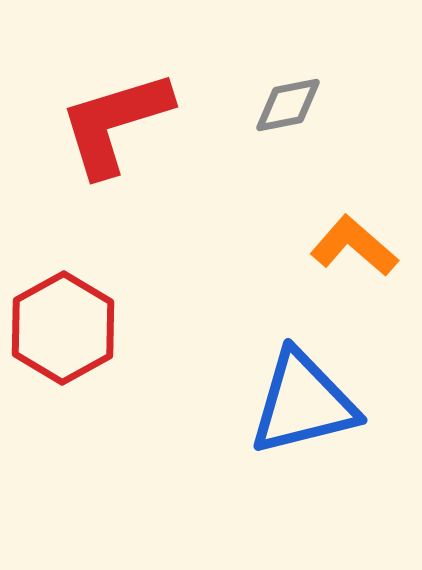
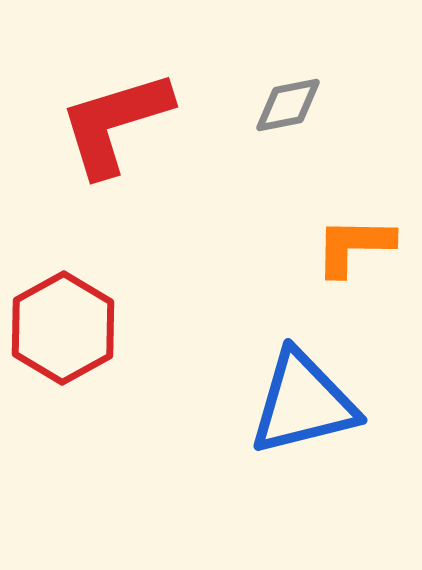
orange L-shape: rotated 40 degrees counterclockwise
